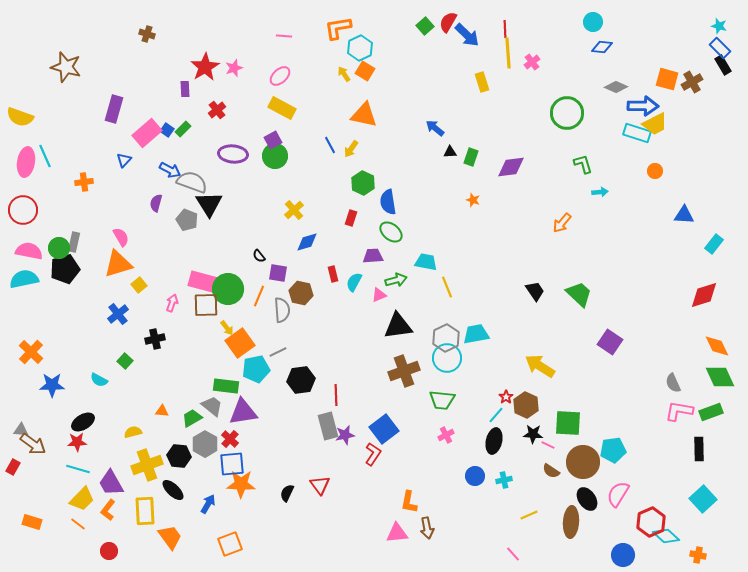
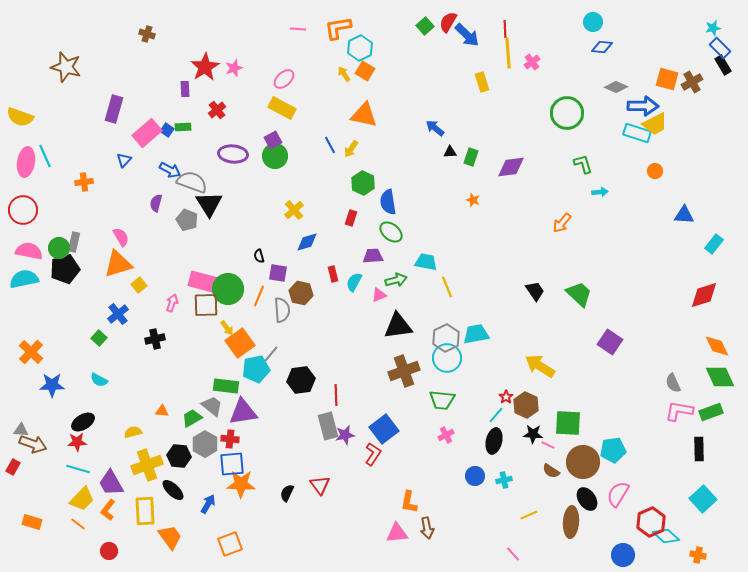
cyan star at (719, 26): moved 6 px left, 2 px down; rotated 28 degrees counterclockwise
pink line at (284, 36): moved 14 px right, 7 px up
pink ellipse at (280, 76): moved 4 px right, 3 px down
green rectangle at (183, 129): moved 2 px up; rotated 42 degrees clockwise
black semicircle at (259, 256): rotated 24 degrees clockwise
gray line at (278, 352): moved 7 px left, 2 px down; rotated 24 degrees counterclockwise
green square at (125, 361): moved 26 px left, 23 px up
red cross at (230, 439): rotated 36 degrees counterclockwise
brown arrow at (33, 444): rotated 16 degrees counterclockwise
